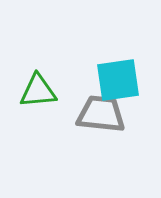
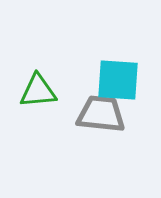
cyan square: rotated 12 degrees clockwise
